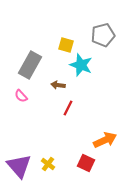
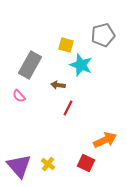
pink semicircle: moved 2 px left
